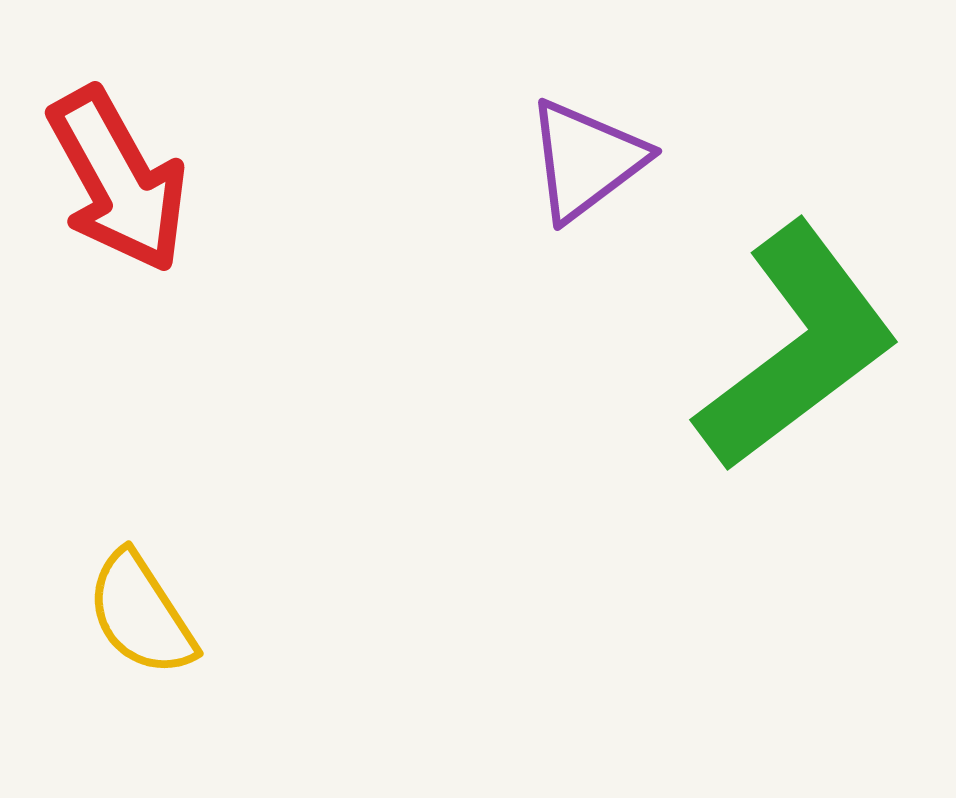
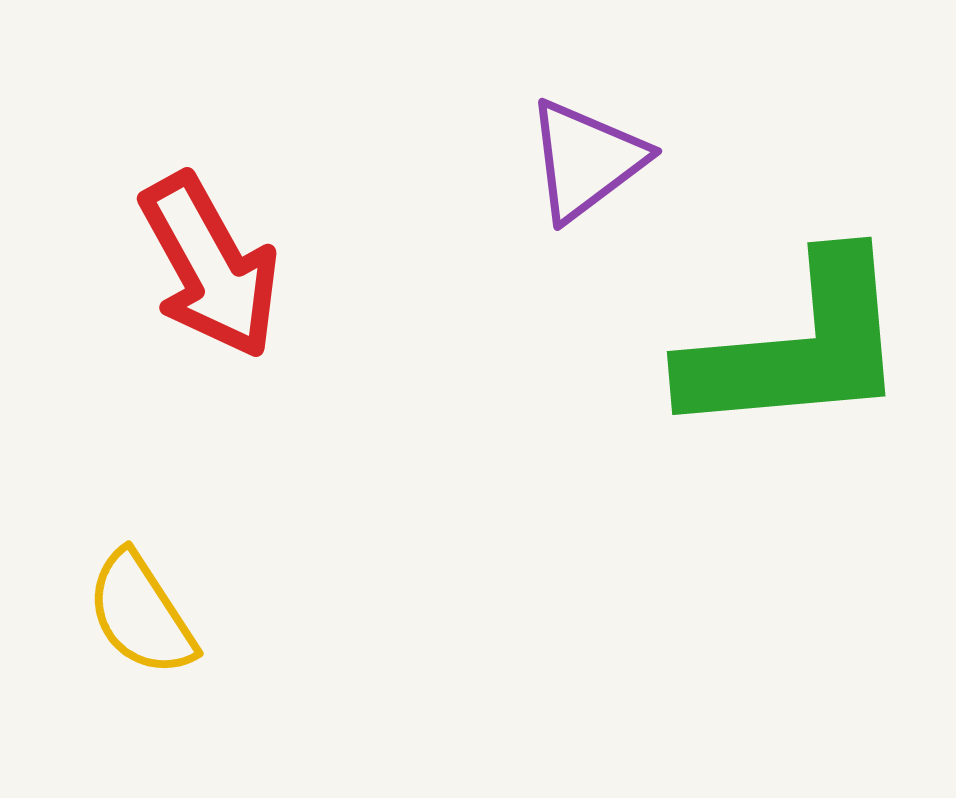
red arrow: moved 92 px right, 86 px down
green L-shape: rotated 32 degrees clockwise
